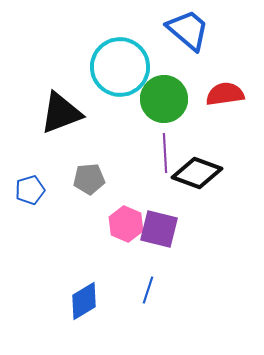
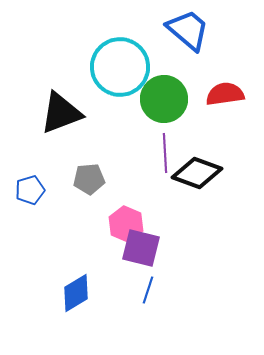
purple square: moved 18 px left, 19 px down
blue diamond: moved 8 px left, 8 px up
